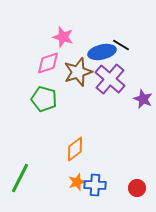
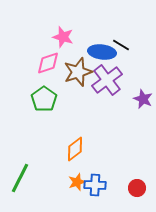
blue ellipse: rotated 20 degrees clockwise
purple cross: moved 3 px left, 1 px down; rotated 12 degrees clockwise
green pentagon: rotated 20 degrees clockwise
